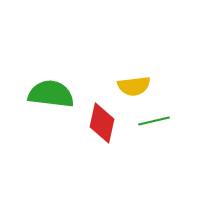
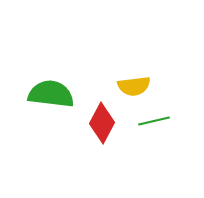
red diamond: rotated 15 degrees clockwise
